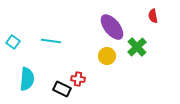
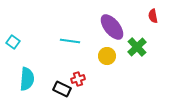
cyan line: moved 19 px right
red cross: rotated 24 degrees counterclockwise
